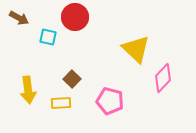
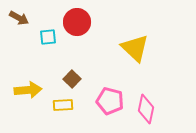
red circle: moved 2 px right, 5 px down
cyan square: rotated 18 degrees counterclockwise
yellow triangle: moved 1 px left, 1 px up
pink diamond: moved 17 px left, 31 px down; rotated 32 degrees counterclockwise
yellow arrow: rotated 88 degrees counterclockwise
yellow rectangle: moved 2 px right, 2 px down
